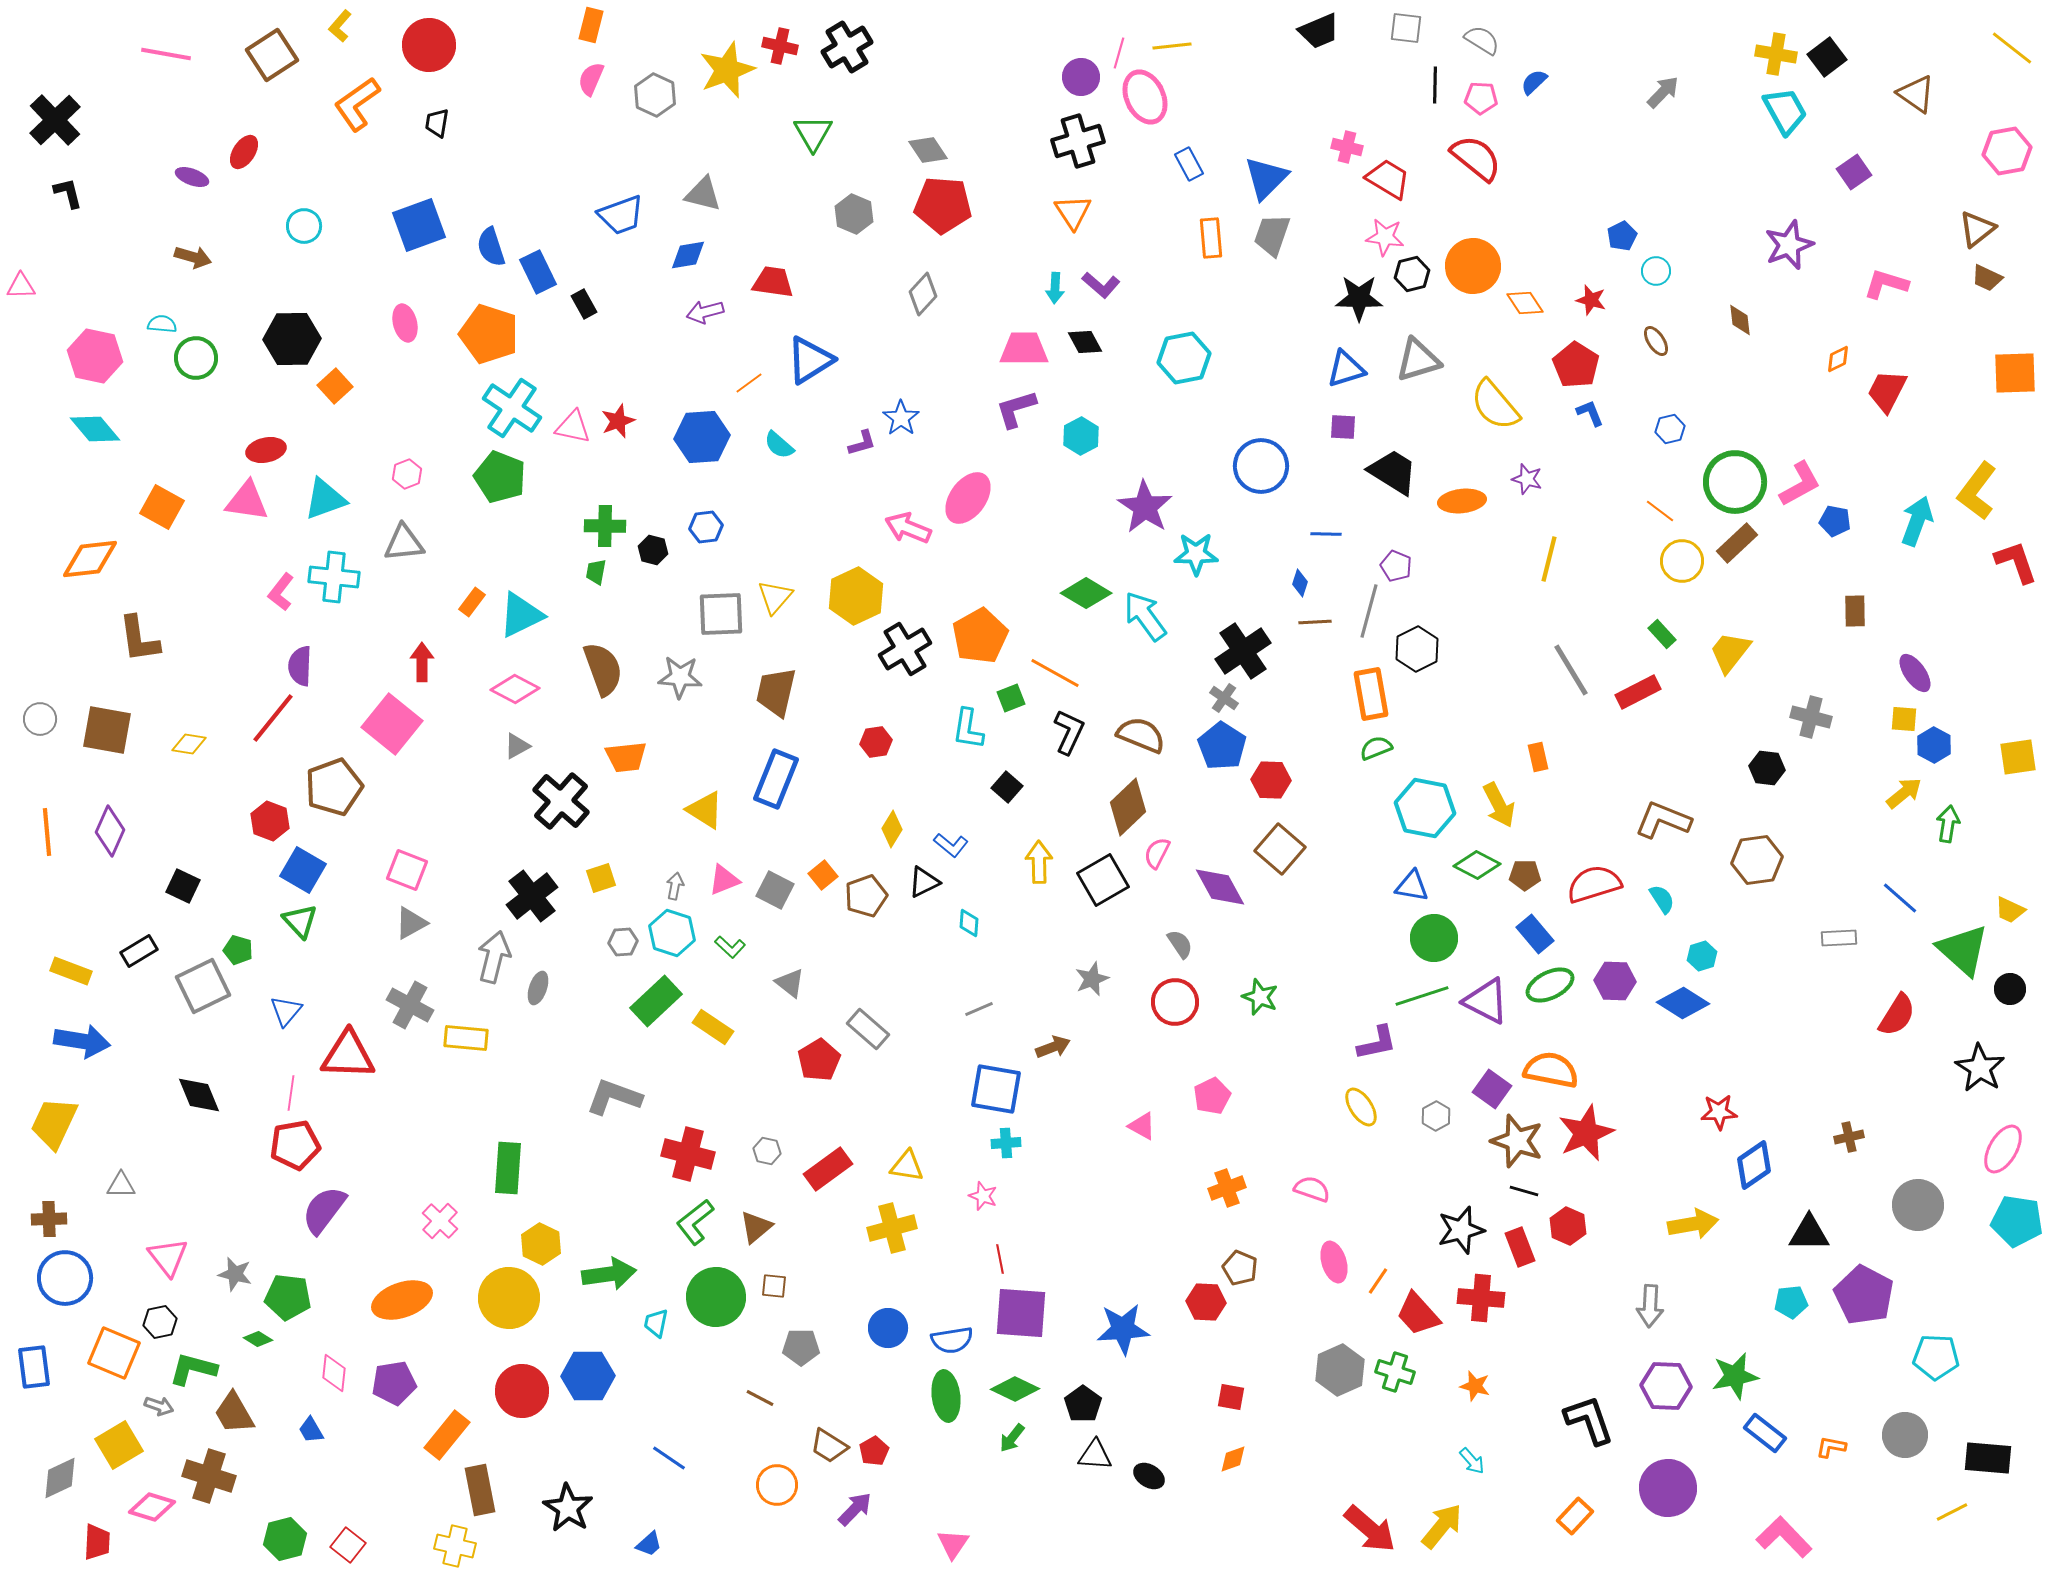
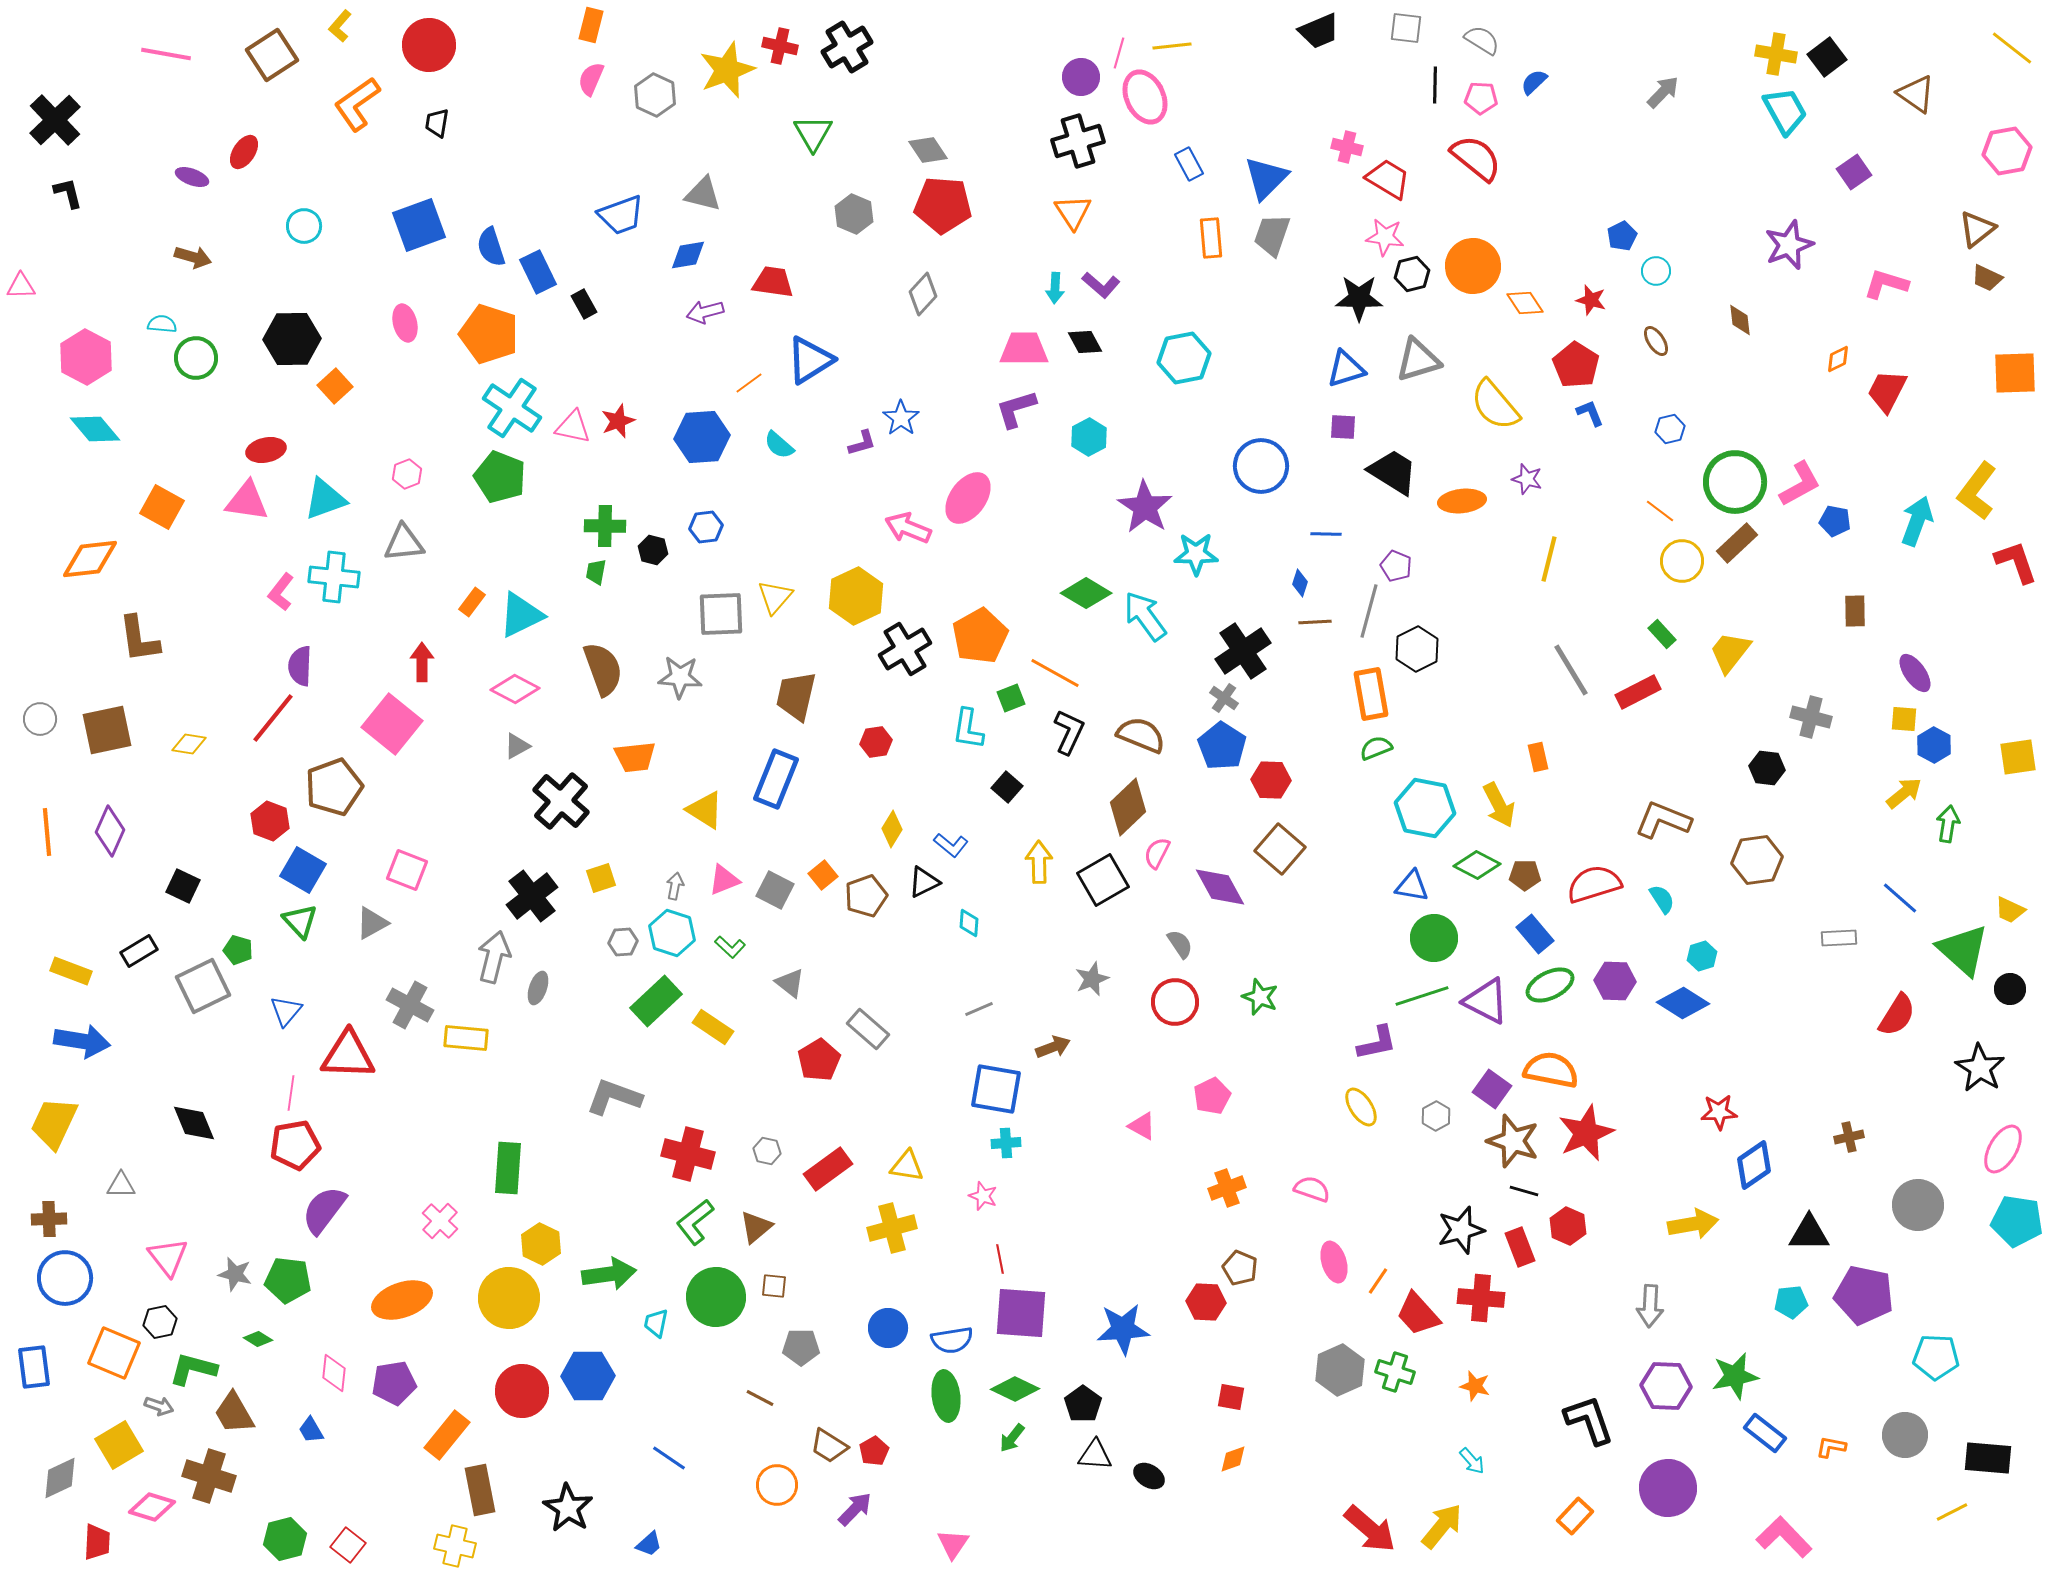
pink hexagon at (95, 356): moved 9 px left, 1 px down; rotated 16 degrees clockwise
cyan hexagon at (1081, 436): moved 8 px right, 1 px down
brown trapezoid at (776, 692): moved 20 px right, 4 px down
brown square at (107, 730): rotated 22 degrees counterclockwise
orange trapezoid at (626, 757): moved 9 px right
gray triangle at (411, 923): moved 39 px left
black diamond at (199, 1095): moved 5 px left, 28 px down
brown star at (1517, 1141): moved 4 px left
purple pentagon at (1864, 1295): rotated 16 degrees counterclockwise
green pentagon at (288, 1297): moved 17 px up
